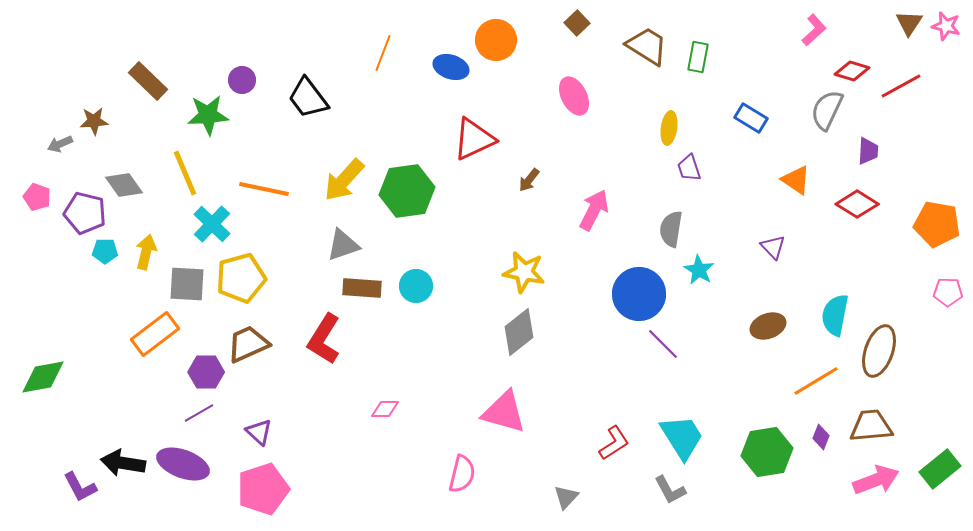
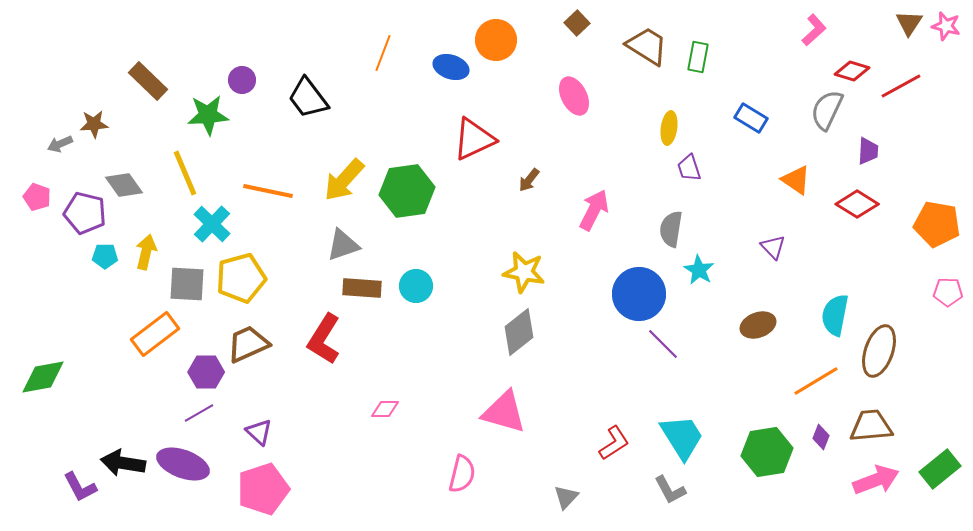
brown star at (94, 121): moved 3 px down
orange line at (264, 189): moved 4 px right, 2 px down
cyan pentagon at (105, 251): moved 5 px down
brown ellipse at (768, 326): moved 10 px left, 1 px up
